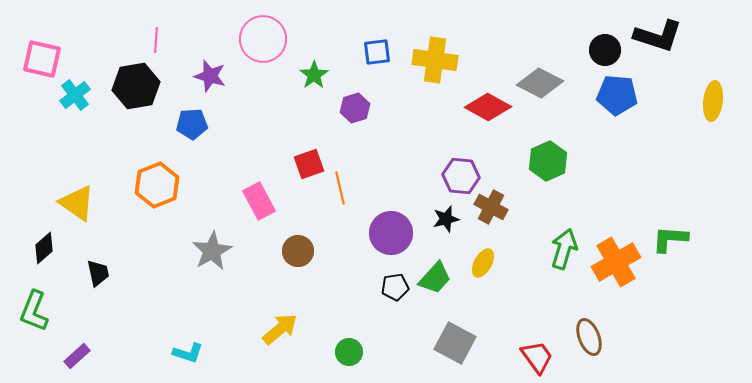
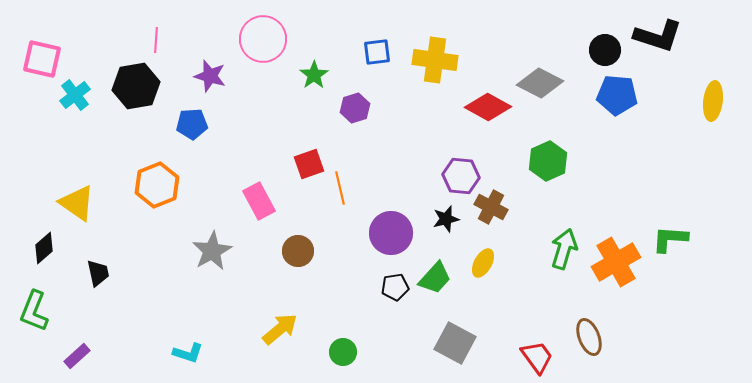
green circle at (349, 352): moved 6 px left
